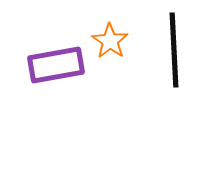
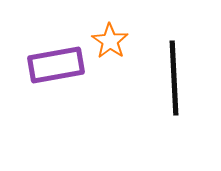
black line: moved 28 px down
